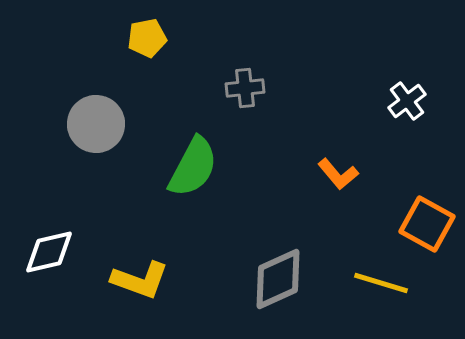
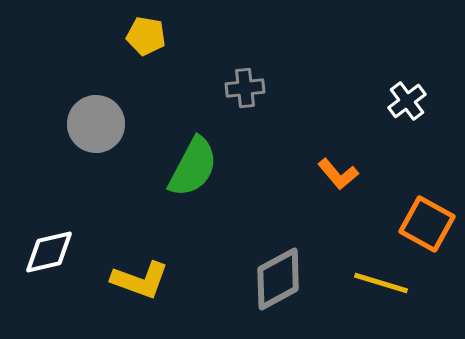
yellow pentagon: moved 1 px left, 2 px up; rotated 21 degrees clockwise
gray diamond: rotated 4 degrees counterclockwise
